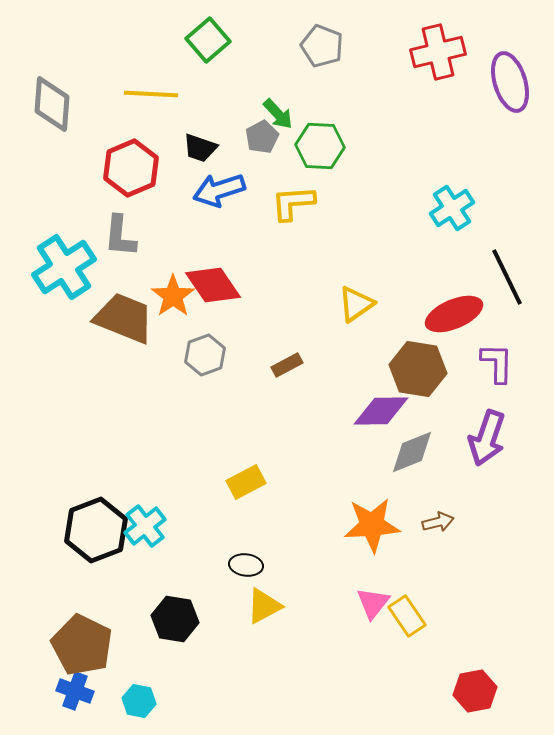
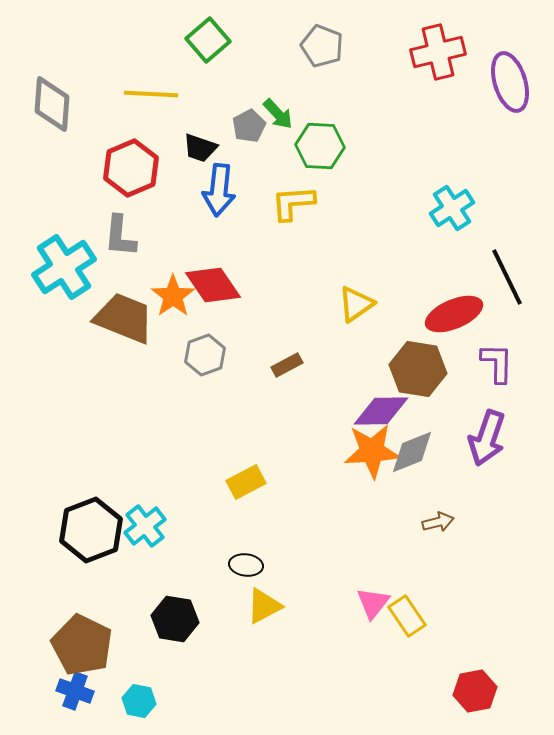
gray pentagon at (262, 137): moved 13 px left, 11 px up
blue arrow at (219, 190): rotated 66 degrees counterclockwise
orange star at (372, 525): moved 74 px up
black hexagon at (96, 530): moved 5 px left
